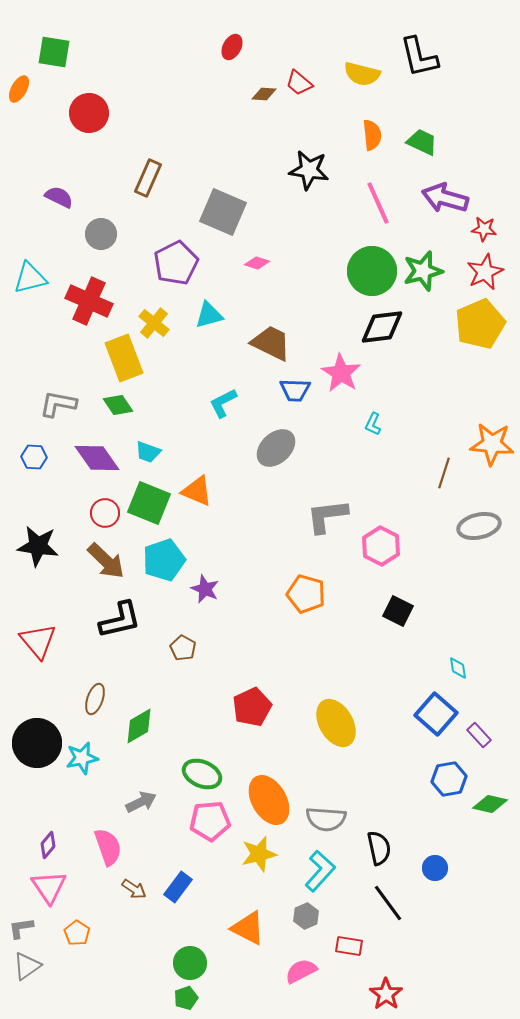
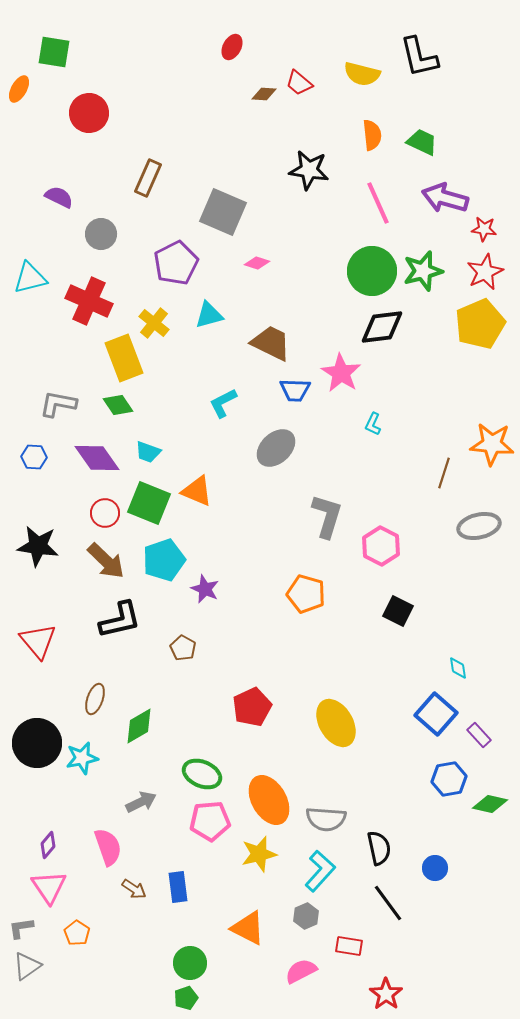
gray L-shape at (327, 516): rotated 114 degrees clockwise
blue rectangle at (178, 887): rotated 44 degrees counterclockwise
